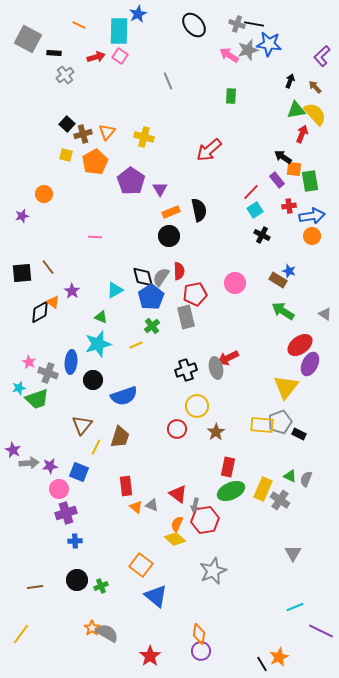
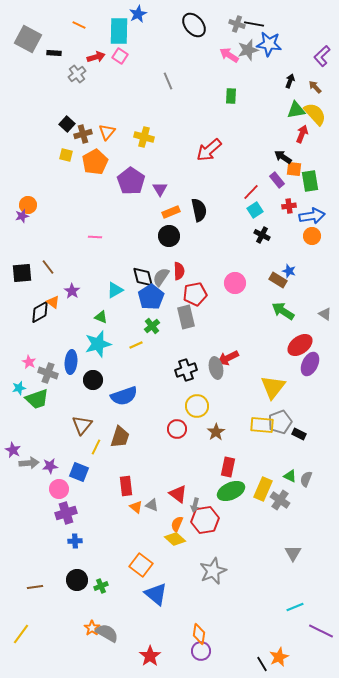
gray cross at (65, 75): moved 12 px right, 1 px up
orange circle at (44, 194): moved 16 px left, 11 px down
yellow triangle at (286, 387): moved 13 px left
blue triangle at (156, 596): moved 2 px up
